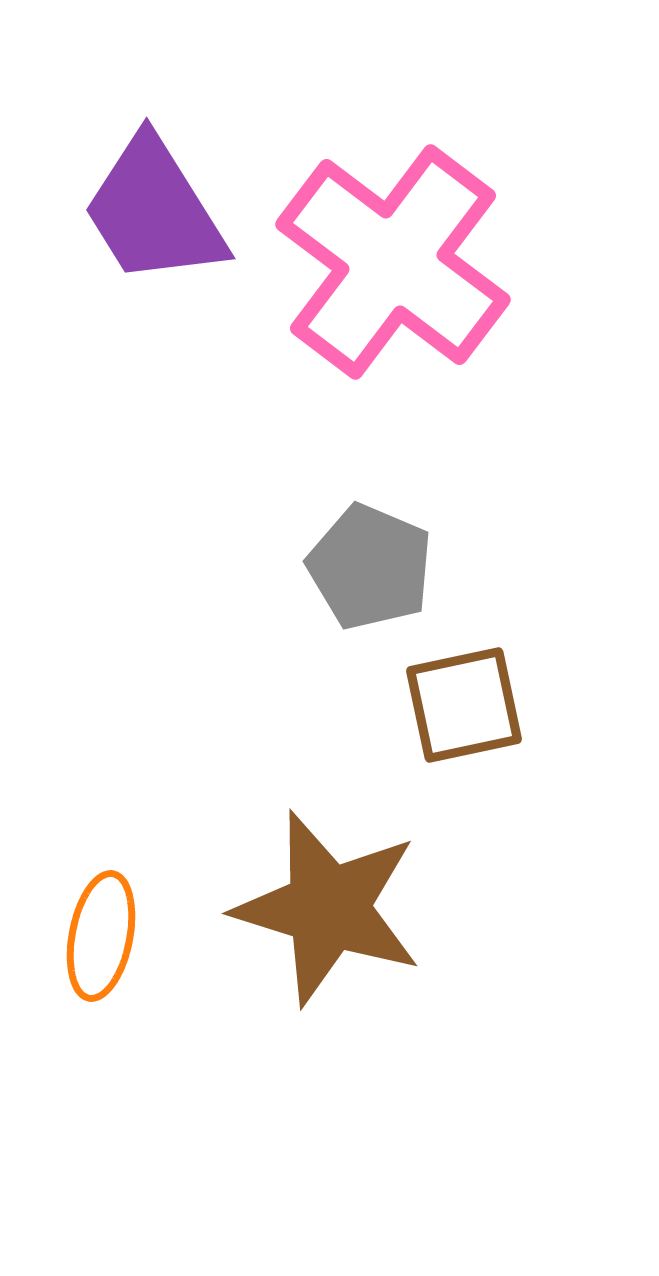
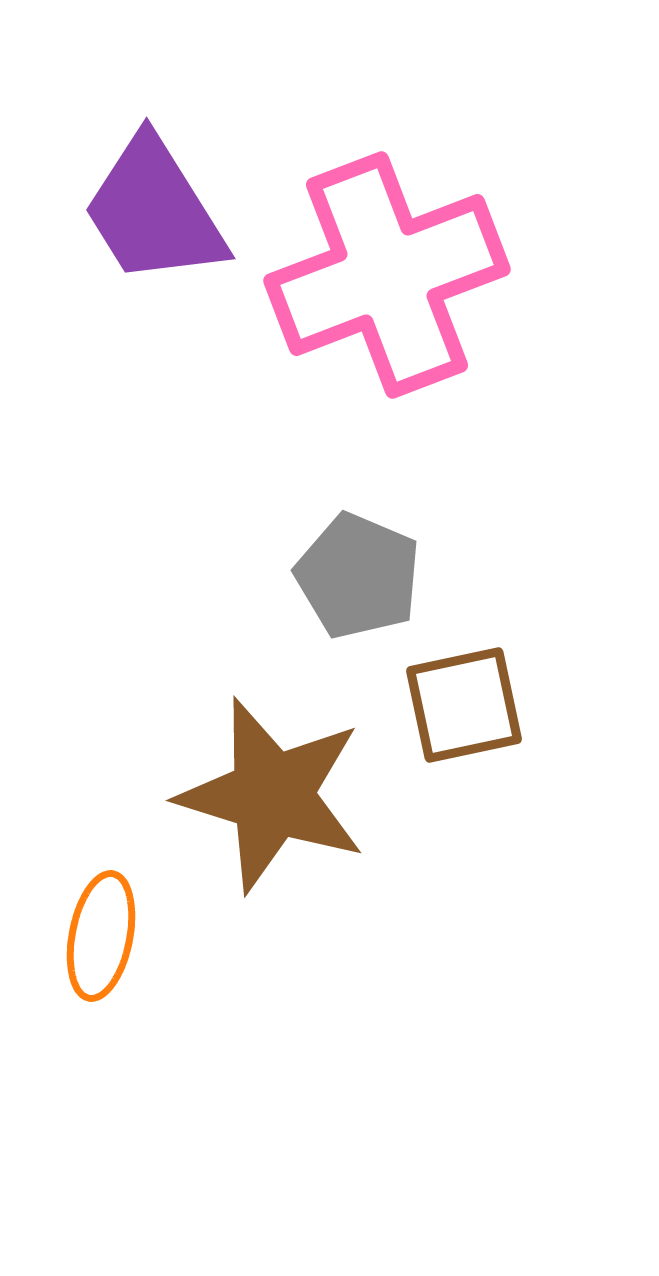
pink cross: moved 6 px left, 13 px down; rotated 32 degrees clockwise
gray pentagon: moved 12 px left, 9 px down
brown star: moved 56 px left, 113 px up
